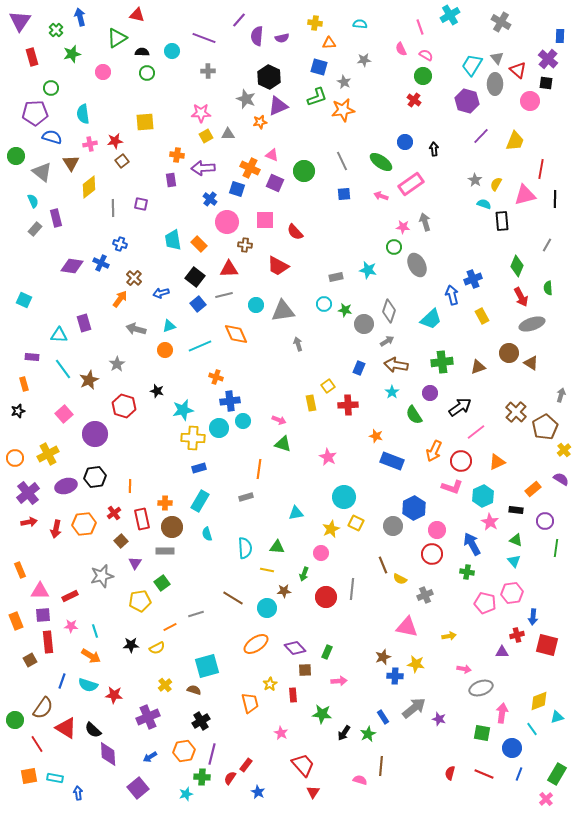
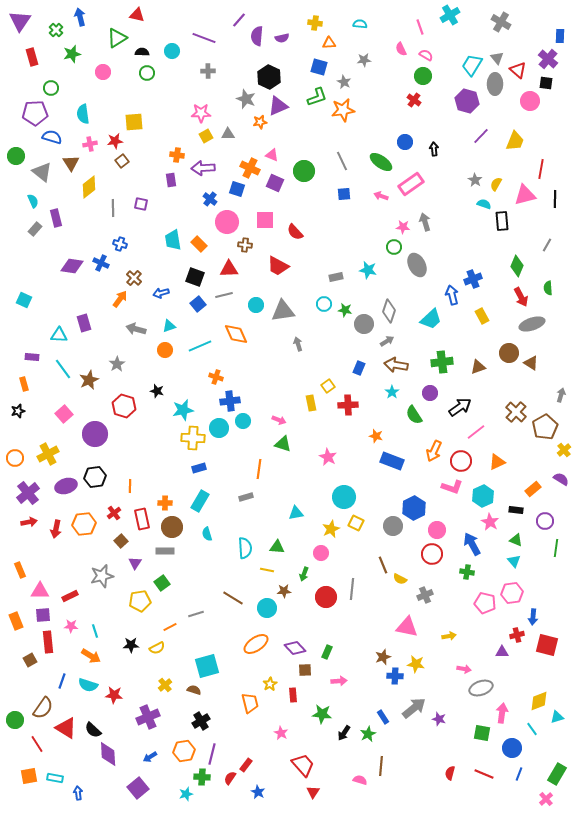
yellow square at (145, 122): moved 11 px left
black square at (195, 277): rotated 18 degrees counterclockwise
